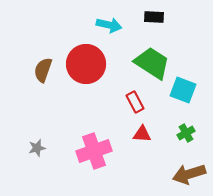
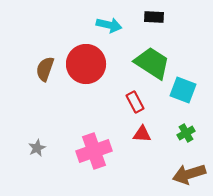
brown semicircle: moved 2 px right, 1 px up
gray star: rotated 12 degrees counterclockwise
